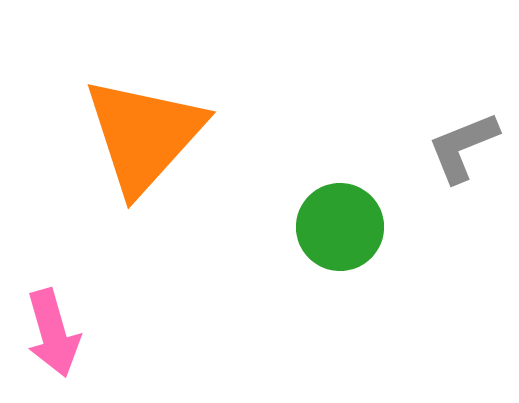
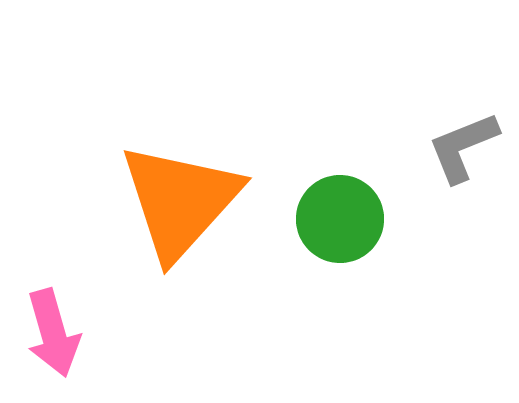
orange triangle: moved 36 px right, 66 px down
green circle: moved 8 px up
